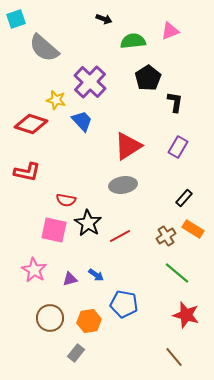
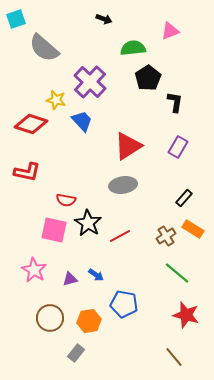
green semicircle: moved 7 px down
